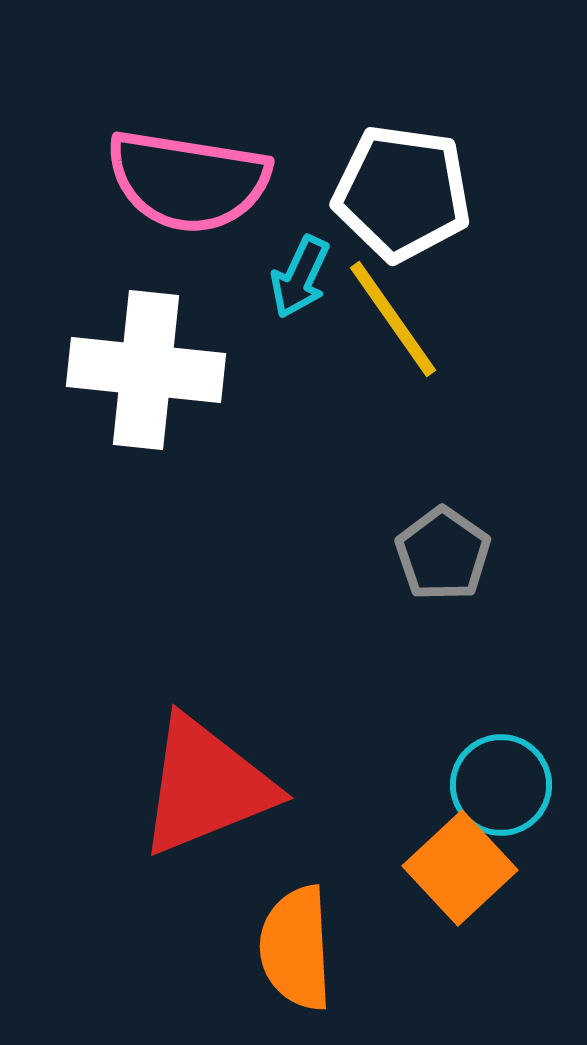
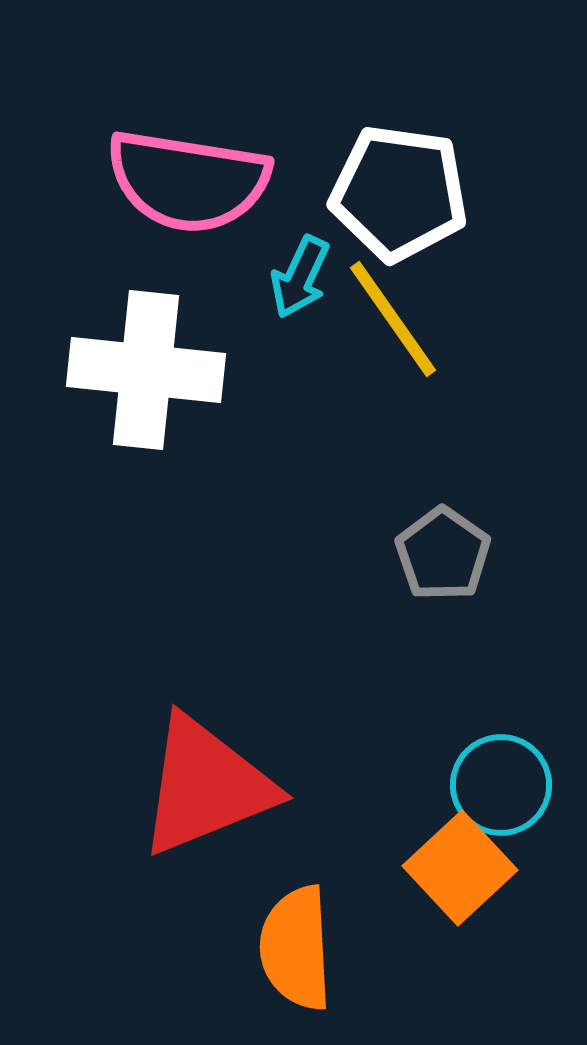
white pentagon: moved 3 px left
